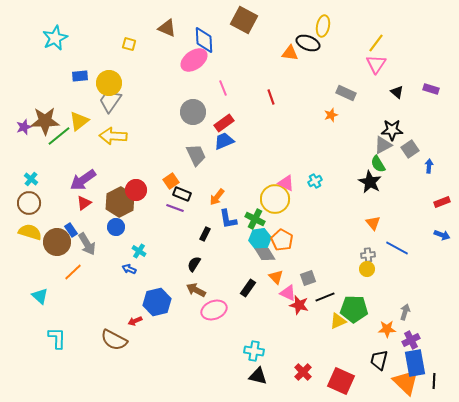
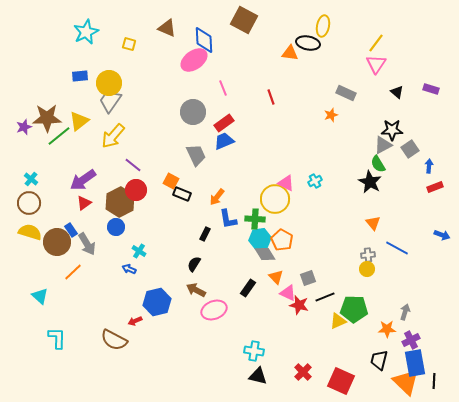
cyan star at (55, 38): moved 31 px right, 6 px up
black ellipse at (308, 43): rotated 10 degrees counterclockwise
brown star at (45, 121): moved 2 px right, 3 px up
yellow arrow at (113, 136): rotated 52 degrees counterclockwise
orange square at (171, 181): rotated 28 degrees counterclockwise
red rectangle at (442, 202): moved 7 px left, 15 px up
purple line at (175, 208): moved 42 px left, 43 px up; rotated 18 degrees clockwise
green cross at (255, 219): rotated 24 degrees counterclockwise
